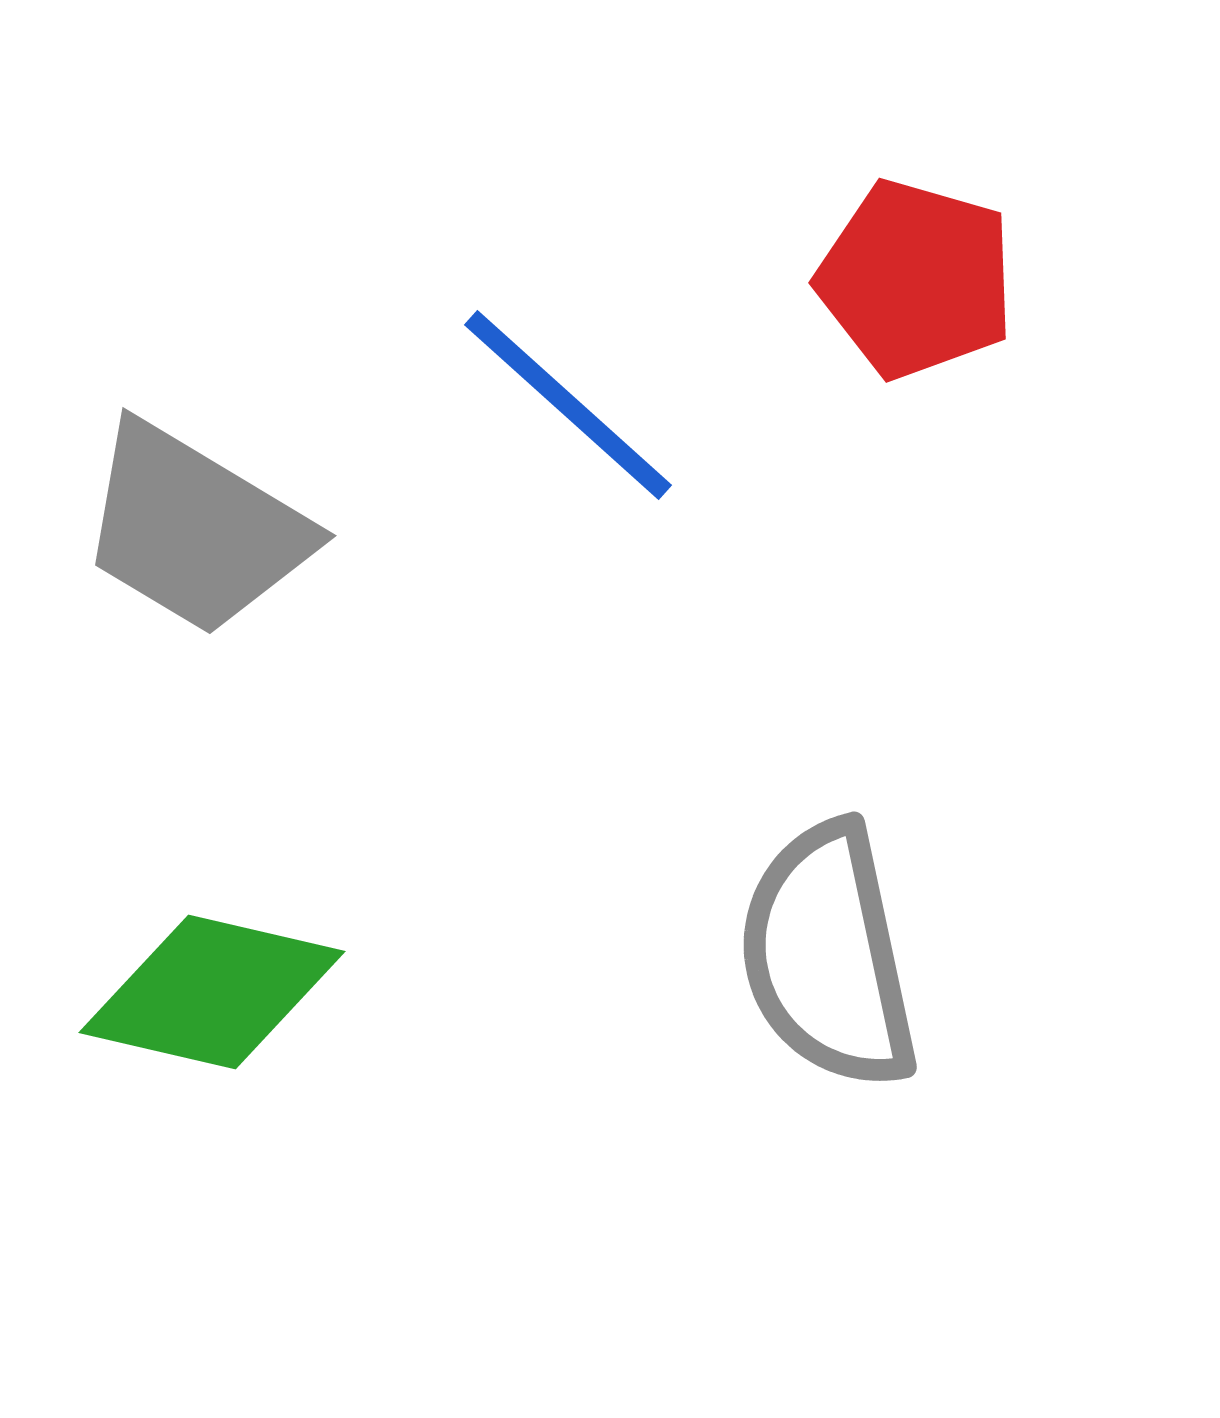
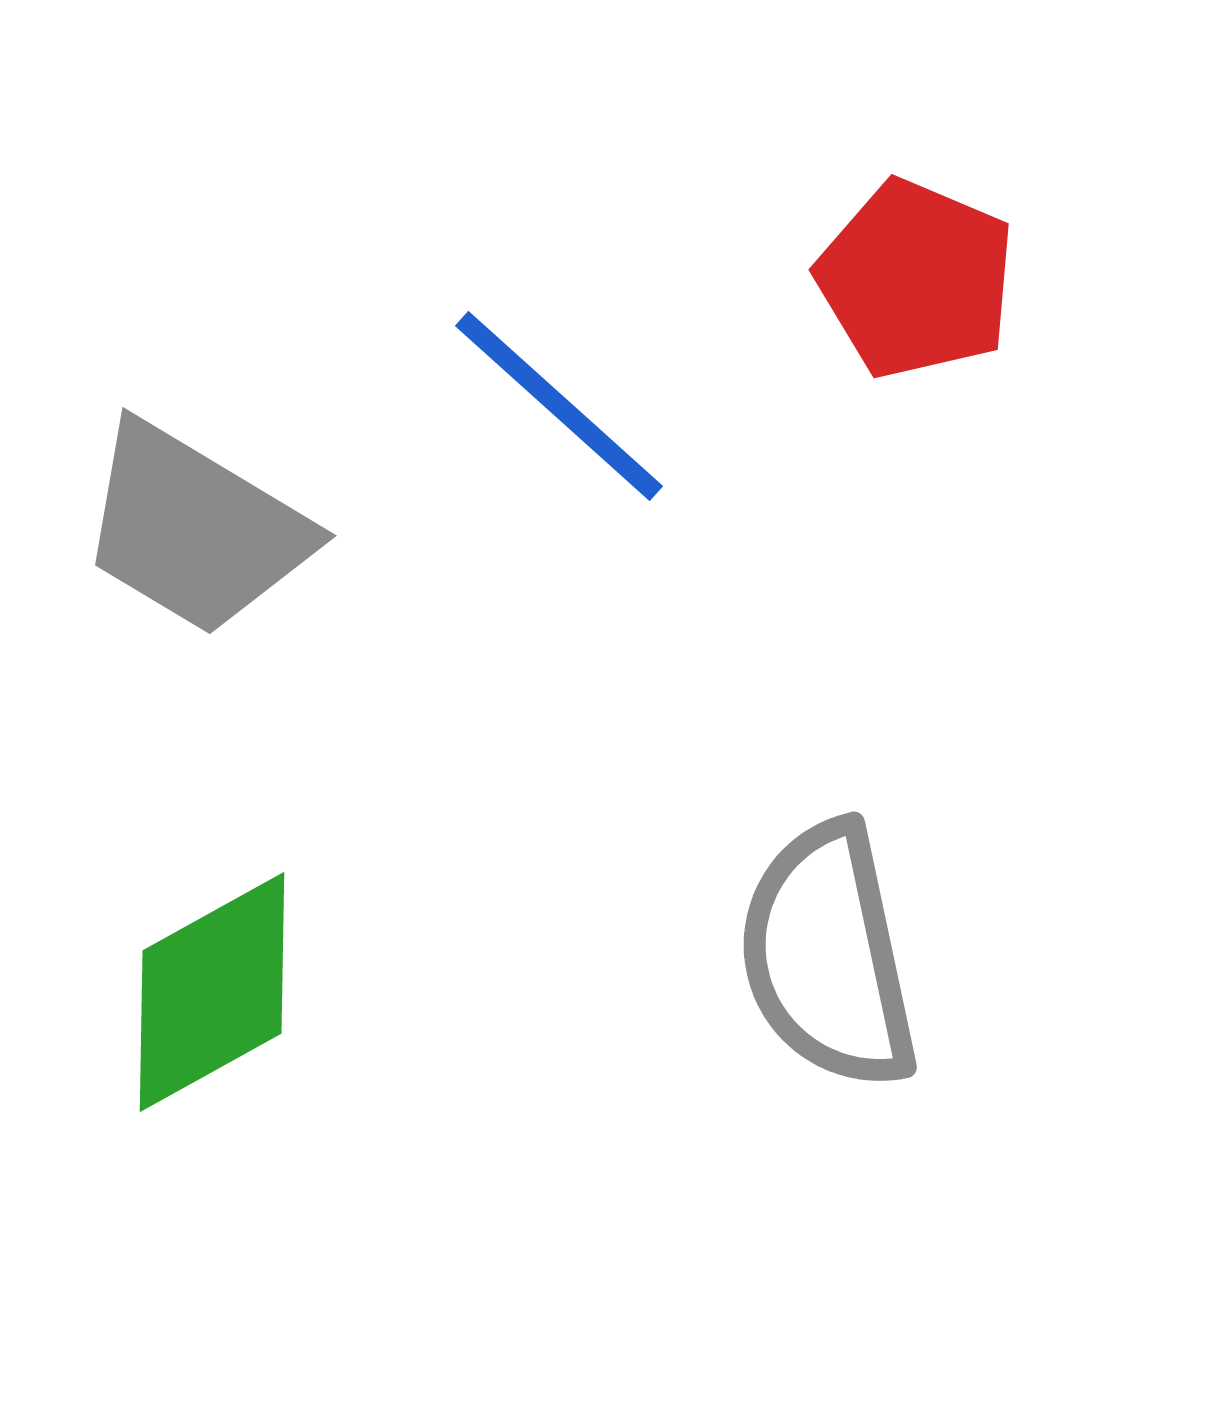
red pentagon: rotated 7 degrees clockwise
blue line: moved 9 px left, 1 px down
green diamond: rotated 42 degrees counterclockwise
